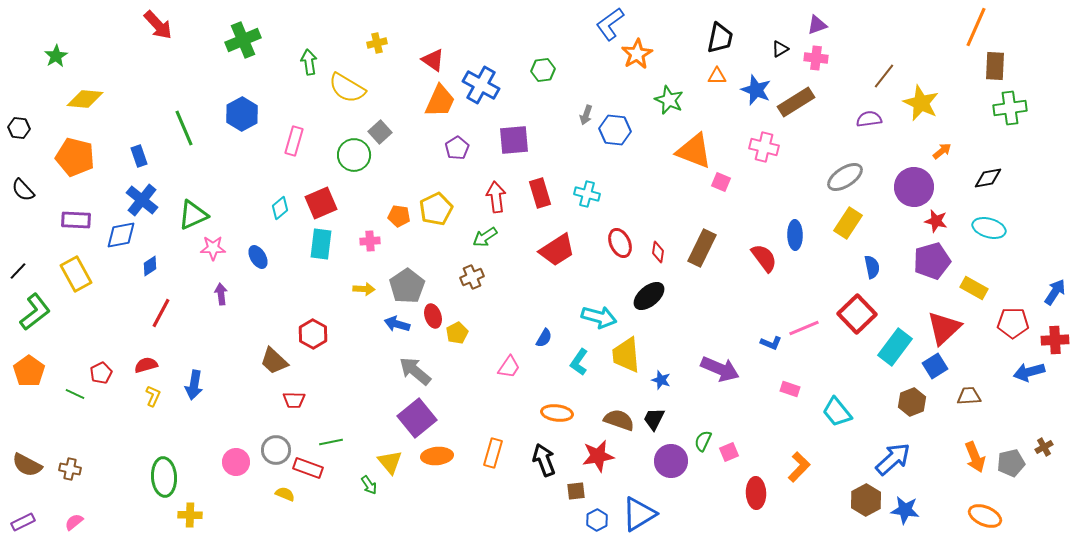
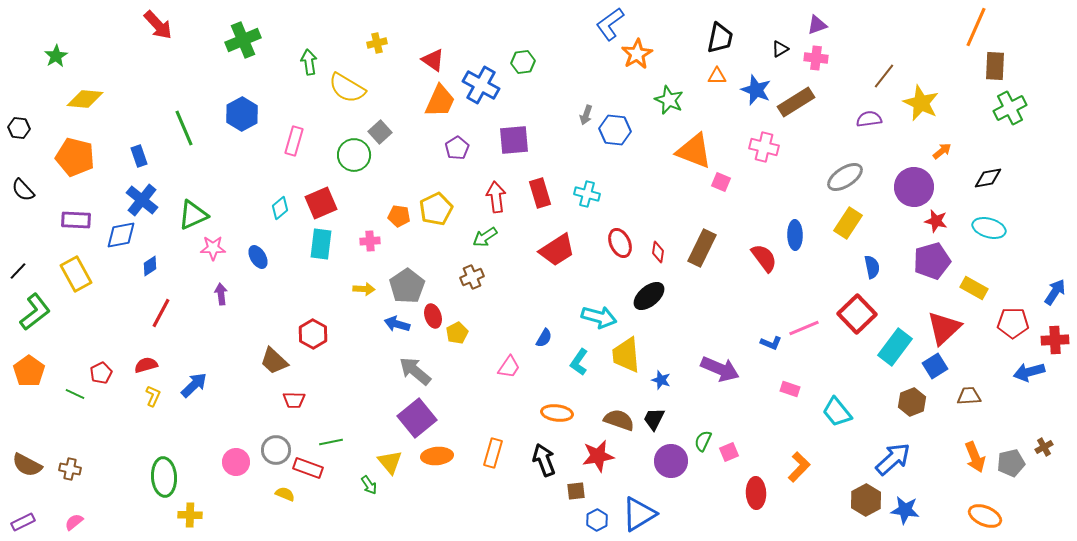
green hexagon at (543, 70): moved 20 px left, 8 px up
green cross at (1010, 108): rotated 20 degrees counterclockwise
blue arrow at (194, 385): rotated 144 degrees counterclockwise
